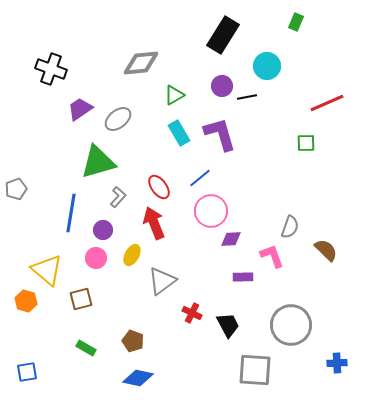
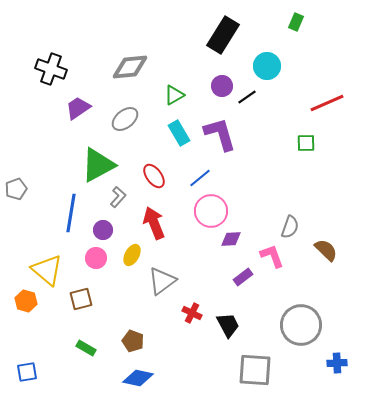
gray diamond at (141, 63): moved 11 px left, 4 px down
black line at (247, 97): rotated 24 degrees counterclockwise
purple trapezoid at (80, 109): moved 2 px left, 1 px up
gray ellipse at (118, 119): moved 7 px right
green triangle at (98, 162): moved 3 px down; rotated 12 degrees counterclockwise
red ellipse at (159, 187): moved 5 px left, 11 px up
purple rectangle at (243, 277): rotated 36 degrees counterclockwise
gray circle at (291, 325): moved 10 px right
